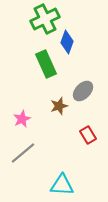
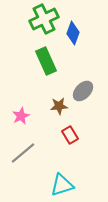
green cross: moved 1 px left
blue diamond: moved 6 px right, 9 px up
green rectangle: moved 3 px up
brown star: rotated 12 degrees clockwise
pink star: moved 1 px left, 3 px up
red rectangle: moved 18 px left
cyan triangle: rotated 20 degrees counterclockwise
